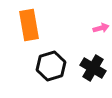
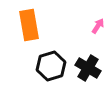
pink arrow: moved 3 px left, 2 px up; rotated 42 degrees counterclockwise
black cross: moved 5 px left
